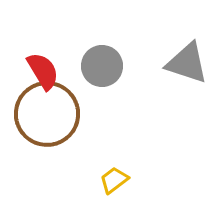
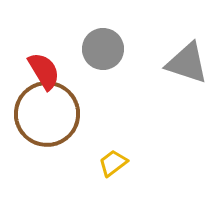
gray circle: moved 1 px right, 17 px up
red semicircle: moved 1 px right
yellow trapezoid: moved 1 px left, 17 px up
